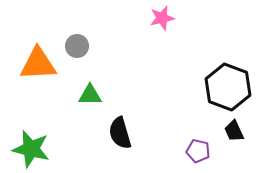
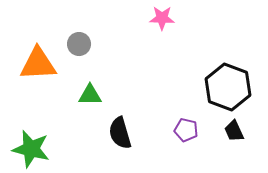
pink star: rotated 15 degrees clockwise
gray circle: moved 2 px right, 2 px up
purple pentagon: moved 12 px left, 21 px up
